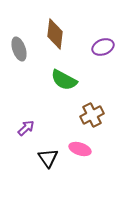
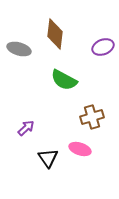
gray ellipse: rotated 55 degrees counterclockwise
brown cross: moved 2 px down; rotated 10 degrees clockwise
